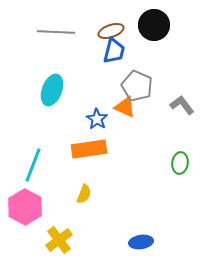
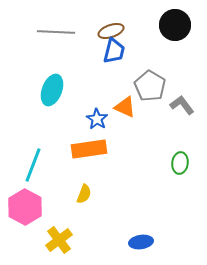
black circle: moved 21 px right
gray pentagon: moved 13 px right; rotated 8 degrees clockwise
